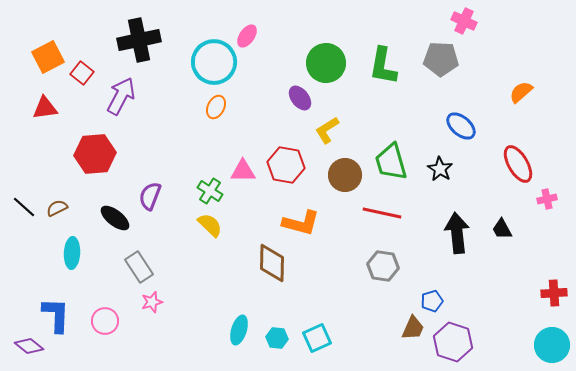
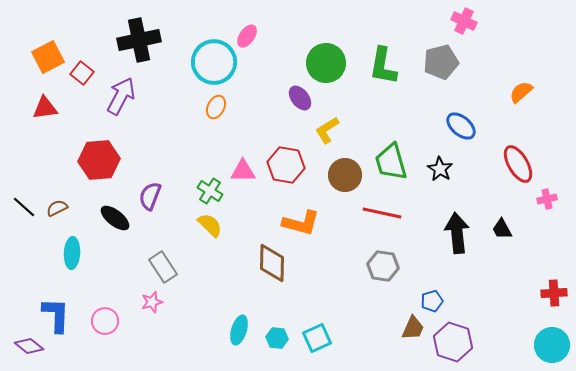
gray pentagon at (441, 59): moved 3 px down; rotated 16 degrees counterclockwise
red hexagon at (95, 154): moved 4 px right, 6 px down
gray rectangle at (139, 267): moved 24 px right
